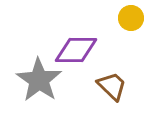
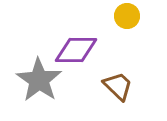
yellow circle: moved 4 px left, 2 px up
brown trapezoid: moved 6 px right
